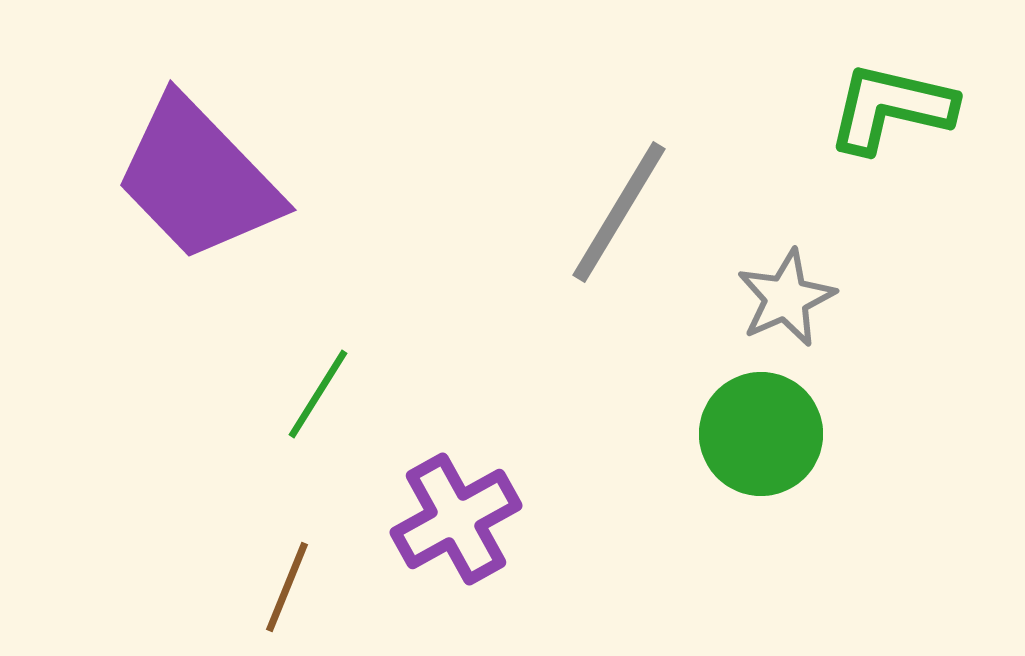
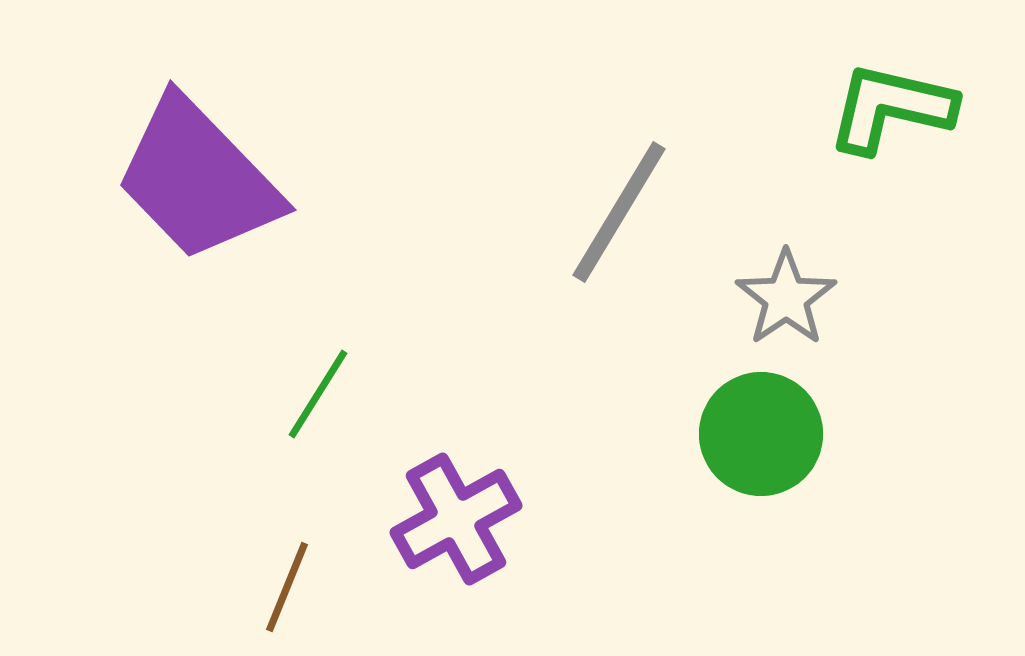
gray star: rotated 10 degrees counterclockwise
